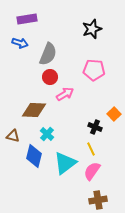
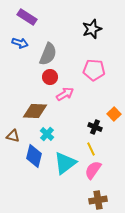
purple rectangle: moved 2 px up; rotated 42 degrees clockwise
brown diamond: moved 1 px right, 1 px down
pink semicircle: moved 1 px right, 1 px up
